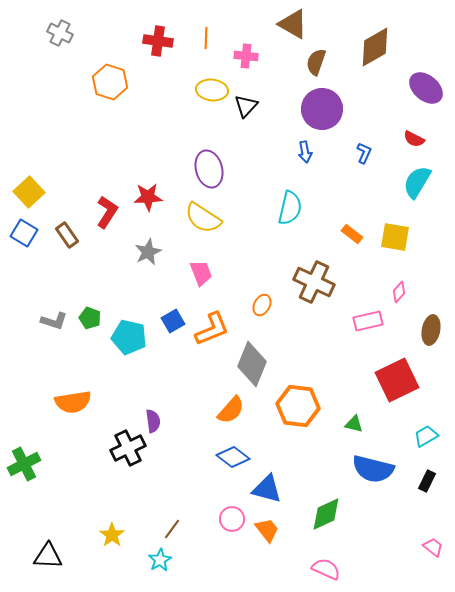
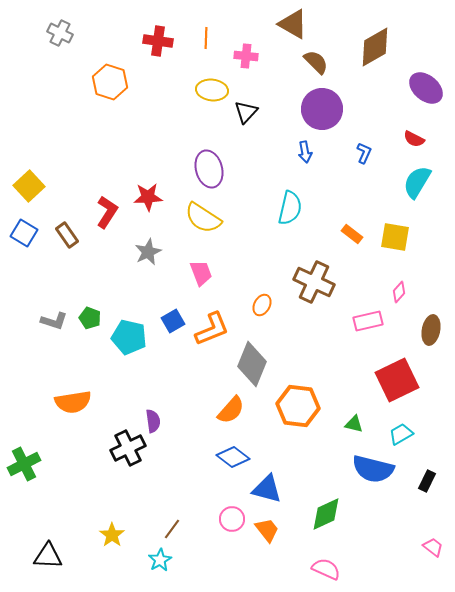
brown semicircle at (316, 62): rotated 116 degrees clockwise
black triangle at (246, 106): moved 6 px down
yellow square at (29, 192): moved 6 px up
cyan trapezoid at (426, 436): moved 25 px left, 2 px up
